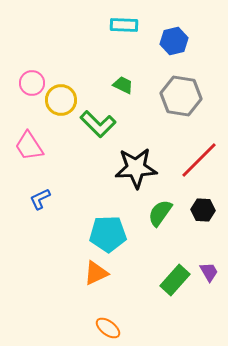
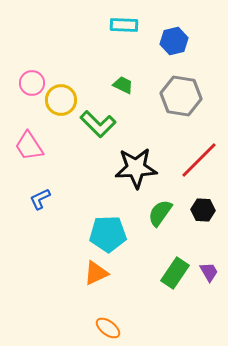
green rectangle: moved 7 px up; rotated 8 degrees counterclockwise
